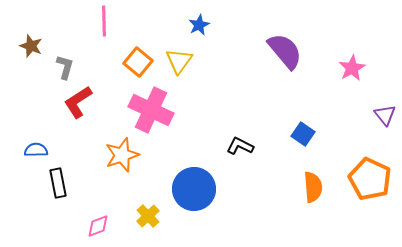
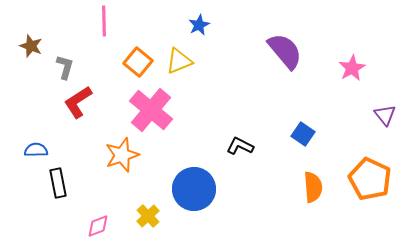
yellow triangle: rotated 32 degrees clockwise
pink cross: rotated 15 degrees clockwise
